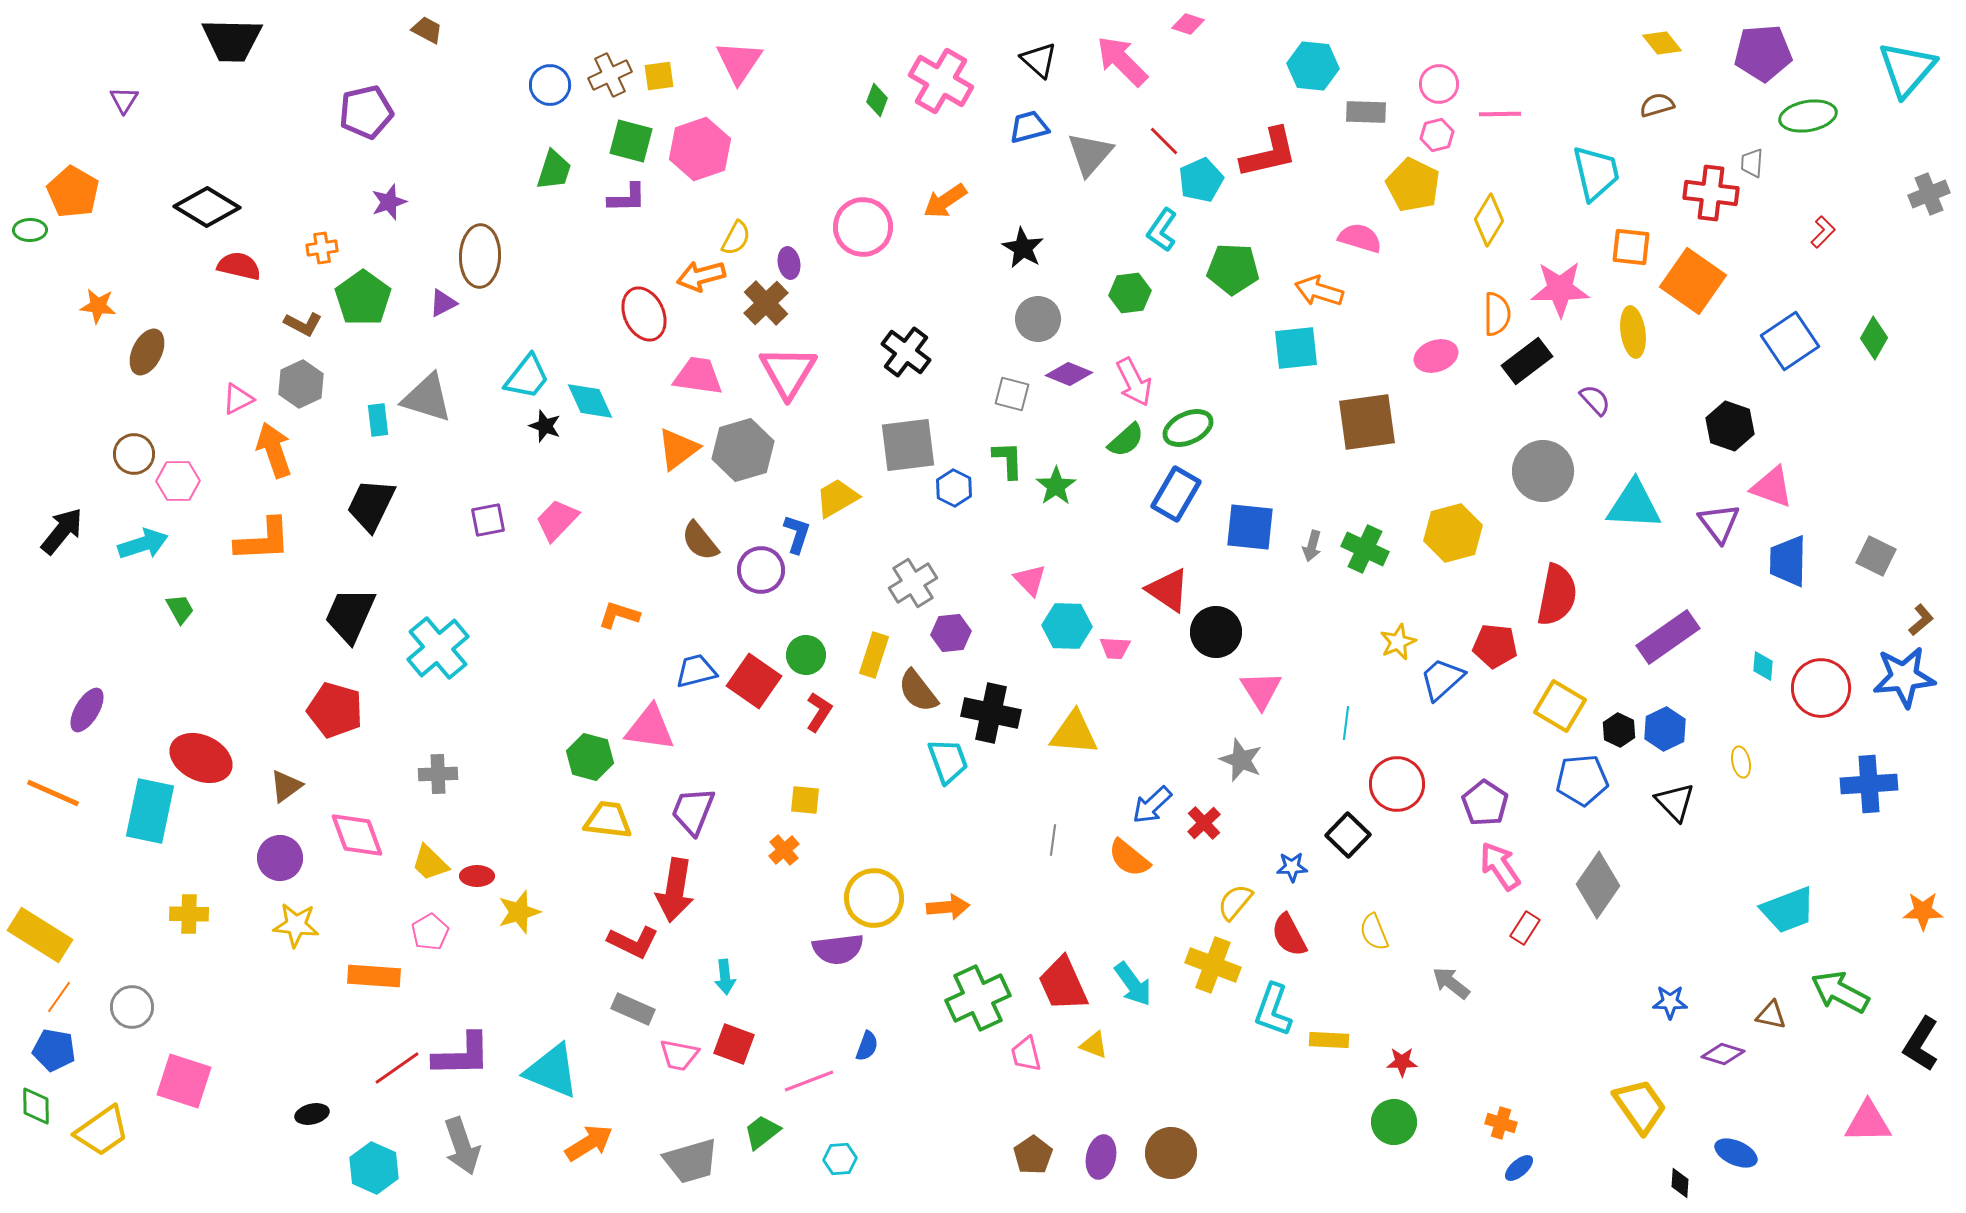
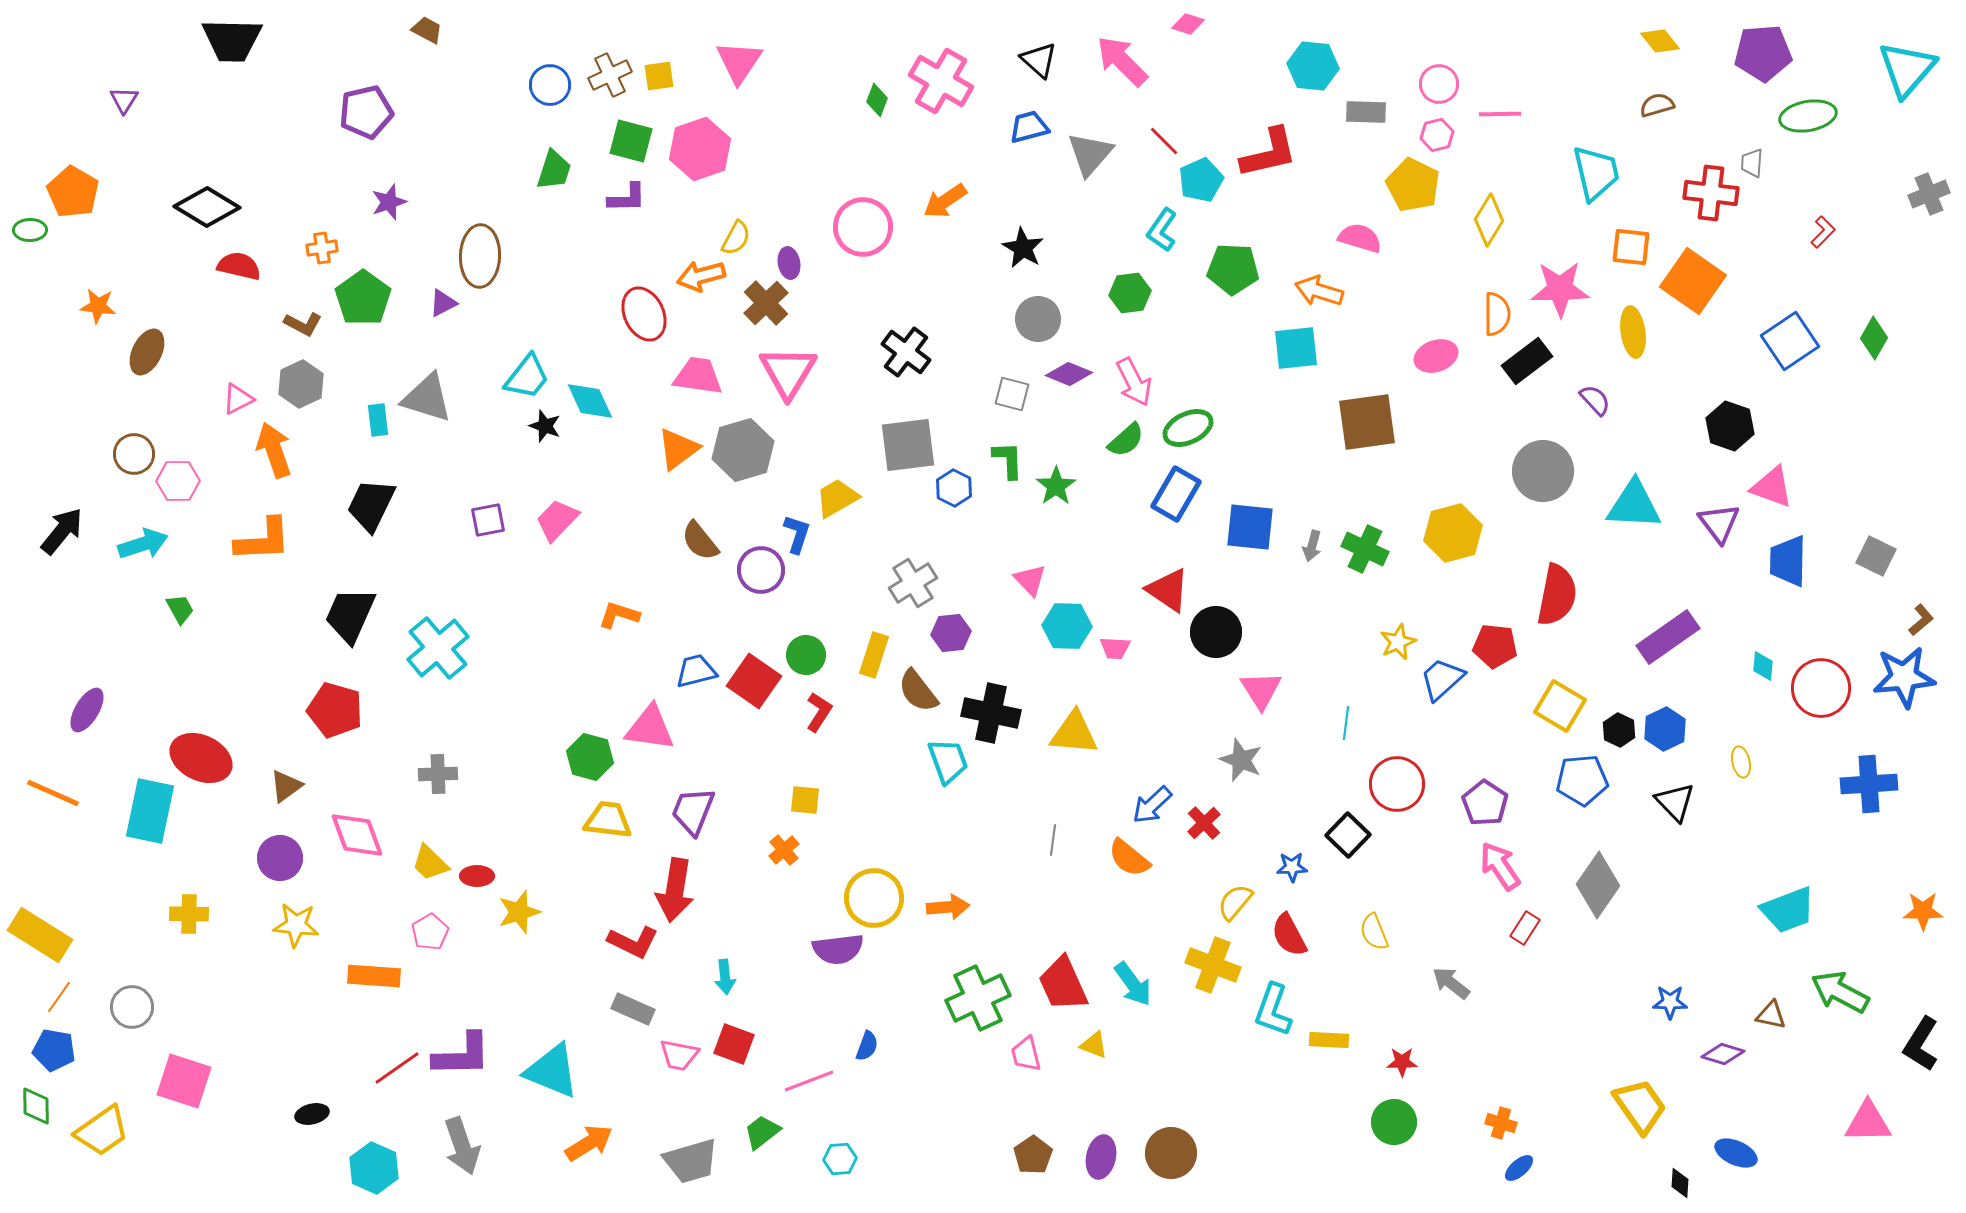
yellow diamond at (1662, 43): moved 2 px left, 2 px up
